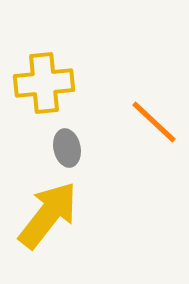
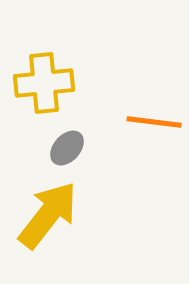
orange line: rotated 36 degrees counterclockwise
gray ellipse: rotated 54 degrees clockwise
